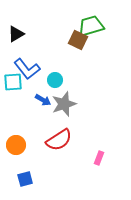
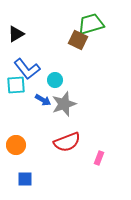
green trapezoid: moved 2 px up
cyan square: moved 3 px right, 3 px down
red semicircle: moved 8 px right, 2 px down; rotated 12 degrees clockwise
blue square: rotated 14 degrees clockwise
